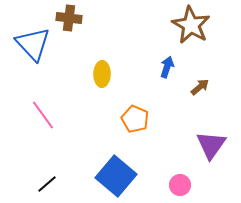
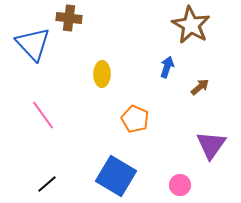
blue square: rotated 9 degrees counterclockwise
